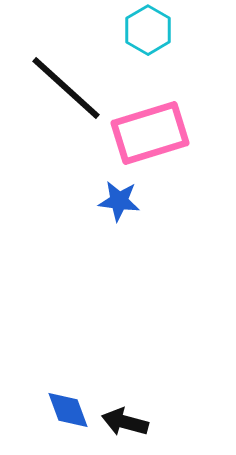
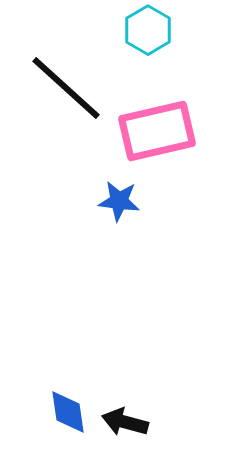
pink rectangle: moved 7 px right, 2 px up; rotated 4 degrees clockwise
blue diamond: moved 2 px down; rotated 12 degrees clockwise
